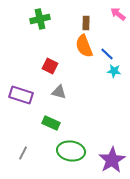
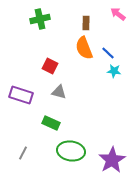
orange semicircle: moved 2 px down
blue line: moved 1 px right, 1 px up
